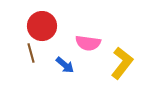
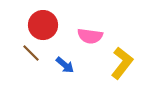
red circle: moved 1 px right, 1 px up
pink semicircle: moved 2 px right, 7 px up
brown line: rotated 30 degrees counterclockwise
